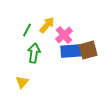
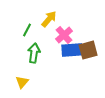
yellow arrow: moved 2 px right, 6 px up
blue rectangle: moved 1 px right, 1 px up
